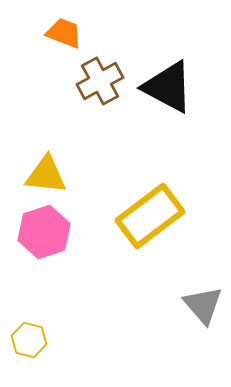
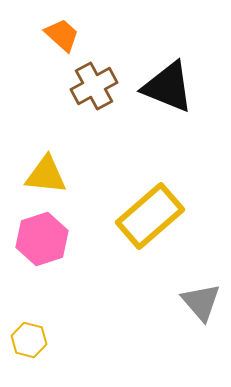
orange trapezoid: moved 2 px left, 2 px down; rotated 21 degrees clockwise
brown cross: moved 6 px left, 5 px down
black triangle: rotated 6 degrees counterclockwise
yellow rectangle: rotated 4 degrees counterclockwise
pink hexagon: moved 2 px left, 7 px down
gray triangle: moved 2 px left, 3 px up
